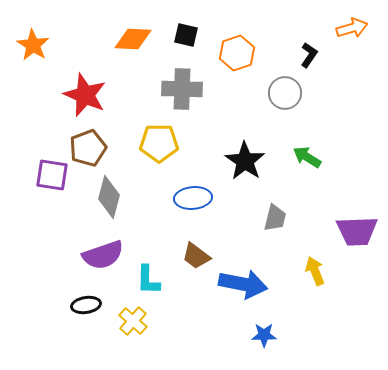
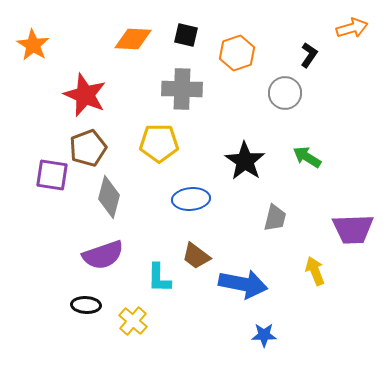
blue ellipse: moved 2 px left, 1 px down
purple trapezoid: moved 4 px left, 2 px up
cyan L-shape: moved 11 px right, 2 px up
black ellipse: rotated 12 degrees clockwise
